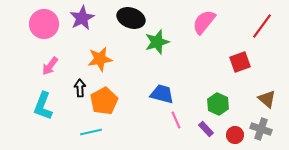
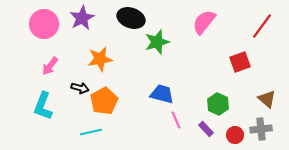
black arrow: rotated 108 degrees clockwise
gray cross: rotated 25 degrees counterclockwise
